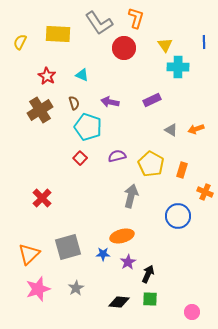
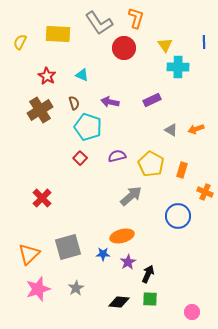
gray arrow: rotated 35 degrees clockwise
